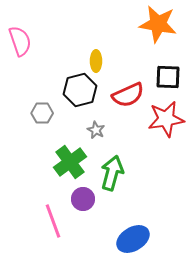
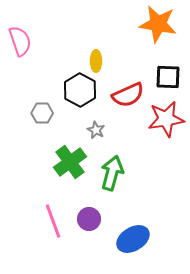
black hexagon: rotated 16 degrees counterclockwise
purple circle: moved 6 px right, 20 px down
